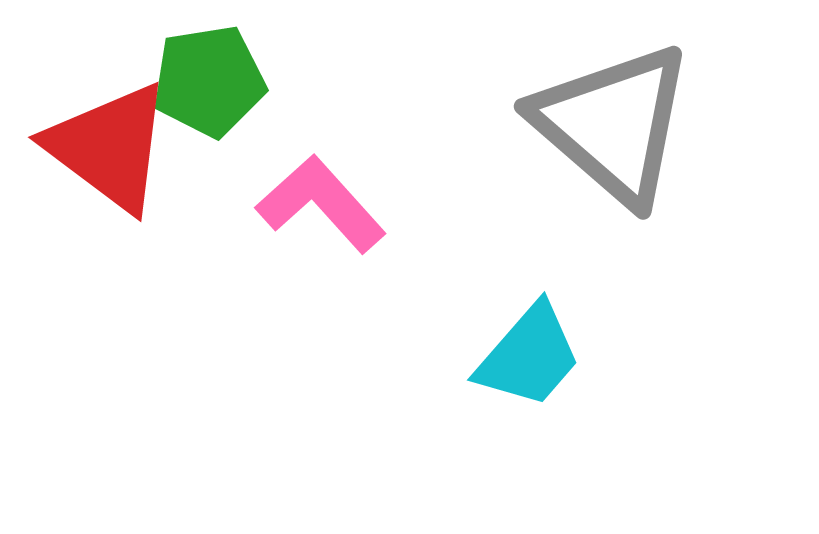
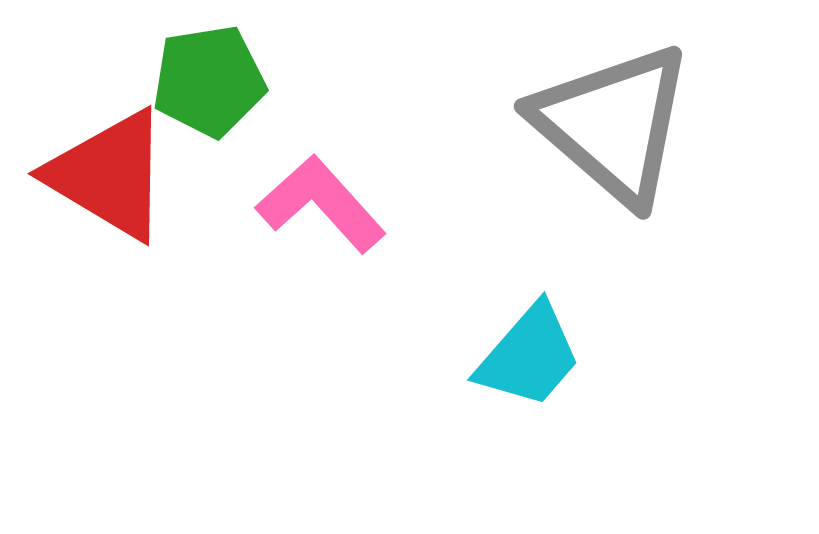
red triangle: moved 28 px down; rotated 6 degrees counterclockwise
